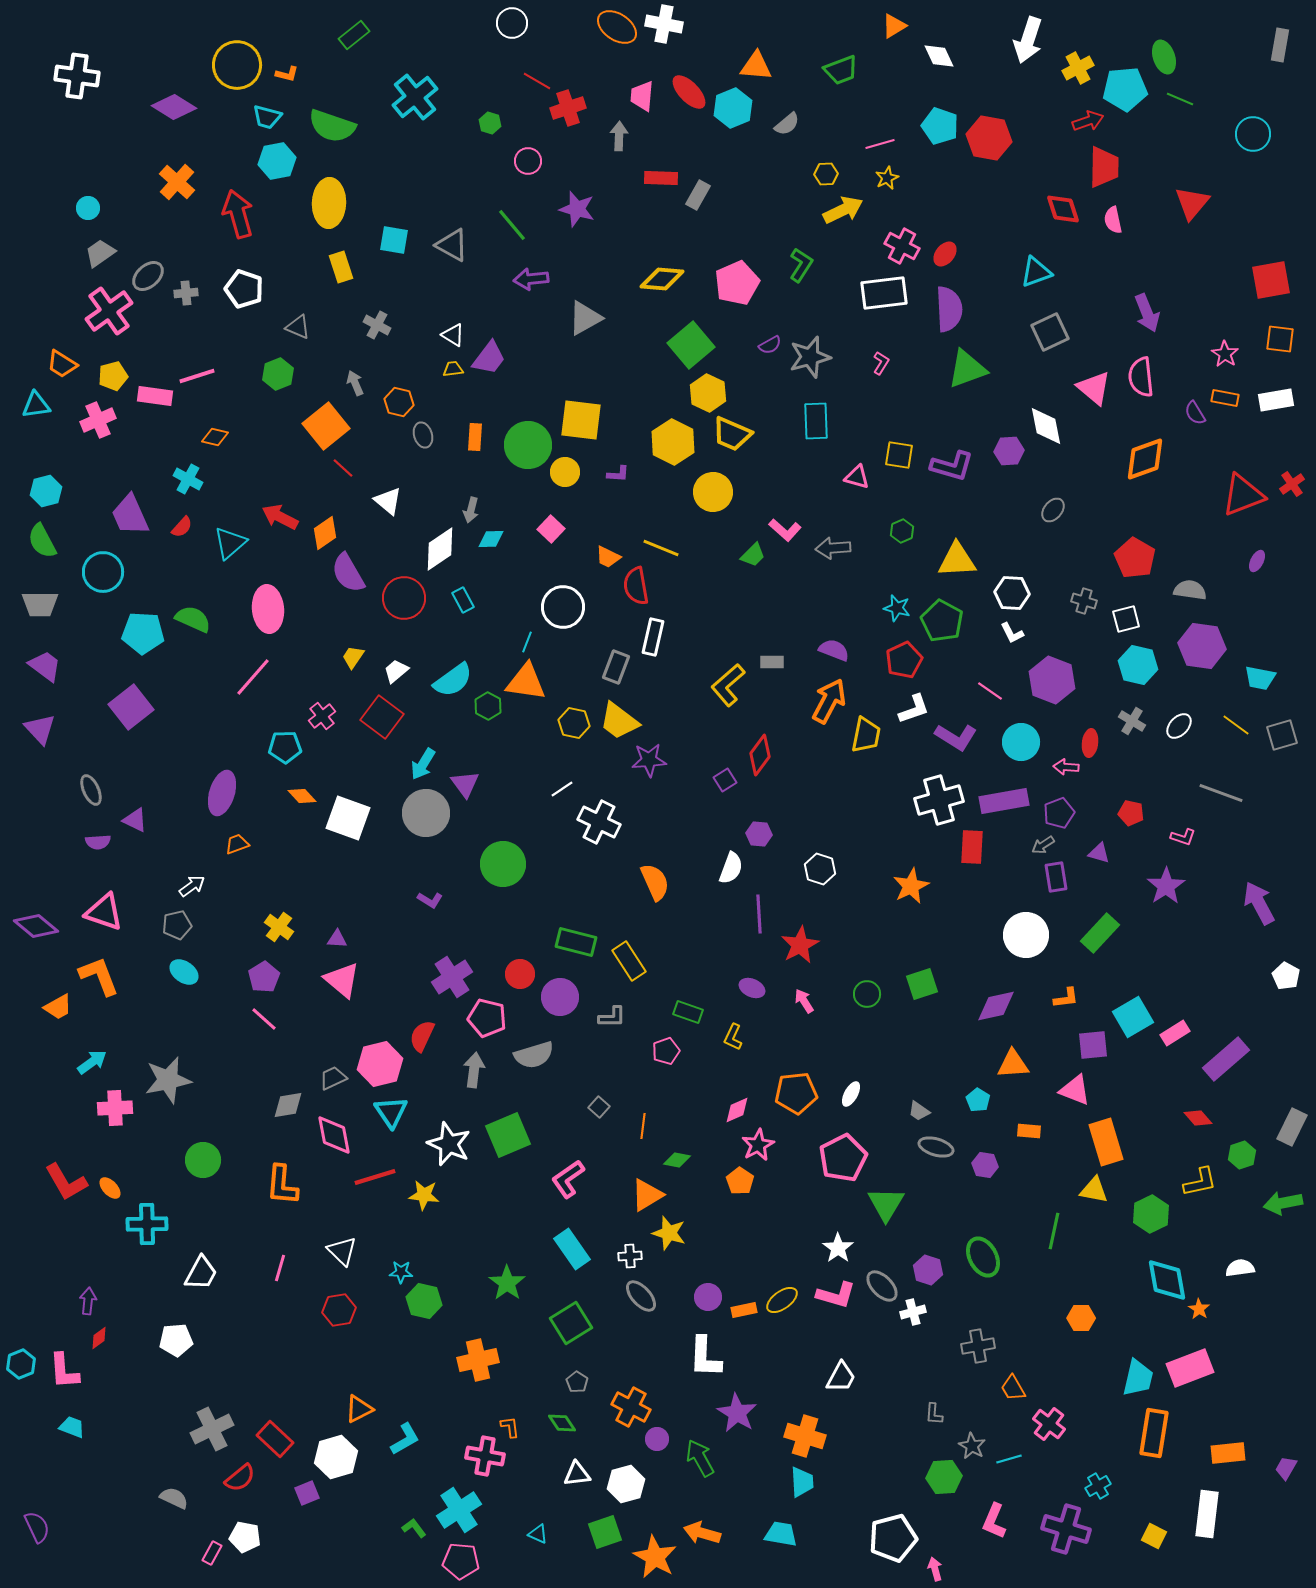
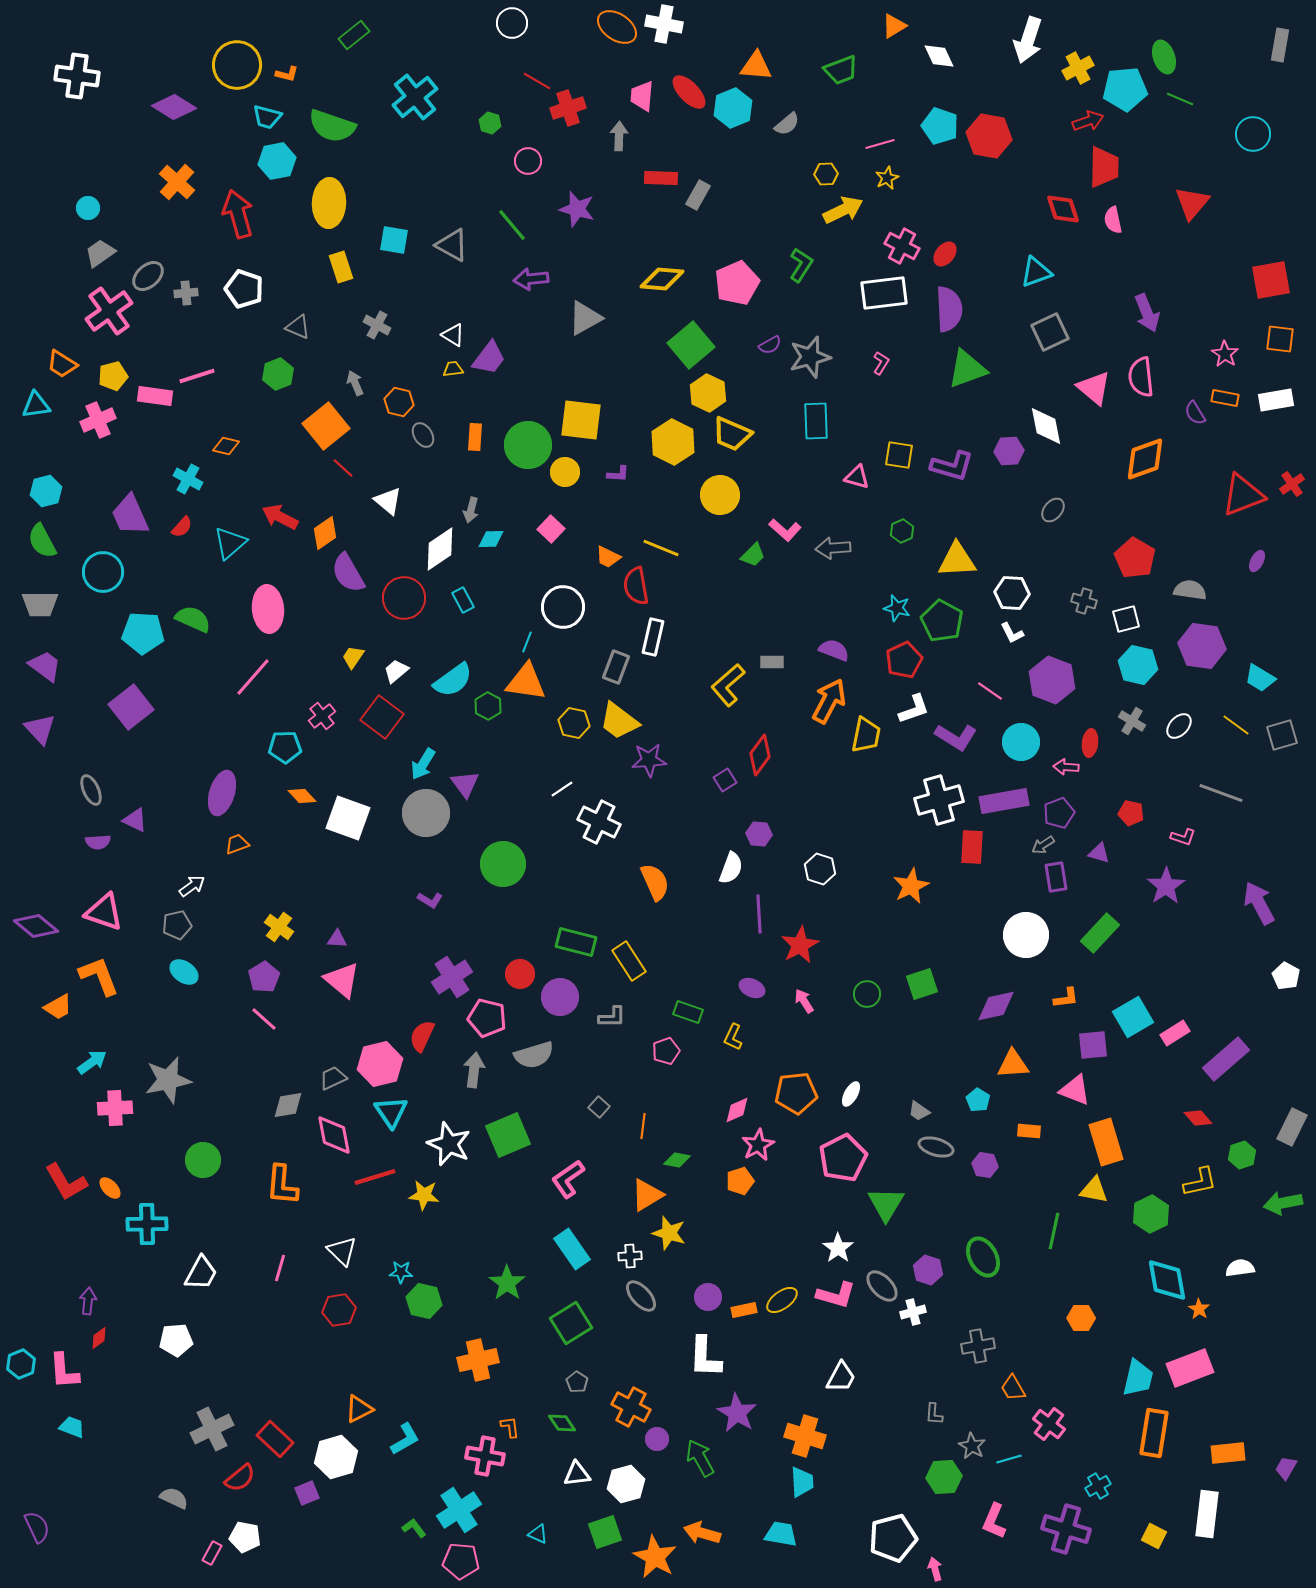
red hexagon at (989, 138): moved 2 px up
gray ellipse at (423, 435): rotated 15 degrees counterclockwise
orange diamond at (215, 437): moved 11 px right, 9 px down
yellow circle at (713, 492): moved 7 px right, 3 px down
cyan trapezoid at (1260, 678): rotated 20 degrees clockwise
orange pentagon at (740, 1181): rotated 20 degrees clockwise
